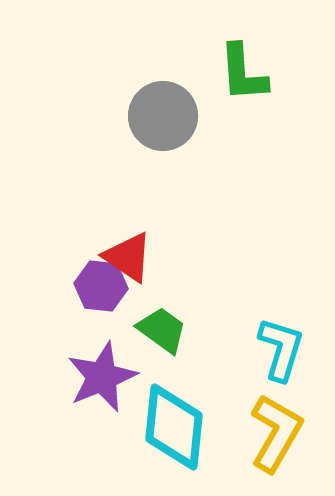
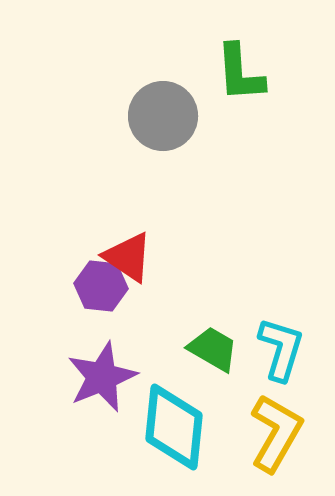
green L-shape: moved 3 px left
green trapezoid: moved 51 px right, 19 px down; rotated 6 degrees counterclockwise
